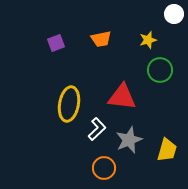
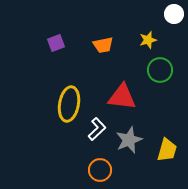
orange trapezoid: moved 2 px right, 6 px down
orange circle: moved 4 px left, 2 px down
